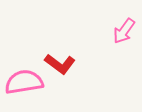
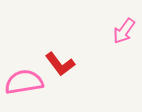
red L-shape: rotated 16 degrees clockwise
